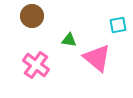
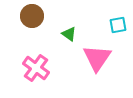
green triangle: moved 6 px up; rotated 28 degrees clockwise
pink triangle: rotated 24 degrees clockwise
pink cross: moved 3 px down
